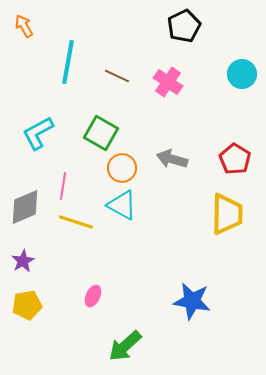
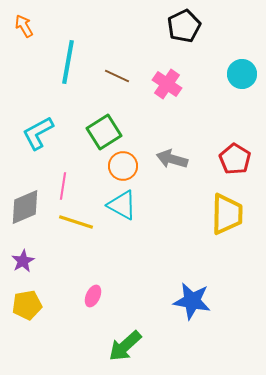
pink cross: moved 1 px left, 2 px down
green square: moved 3 px right, 1 px up; rotated 28 degrees clockwise
orange circle: moved 1 px right, 2 px up
